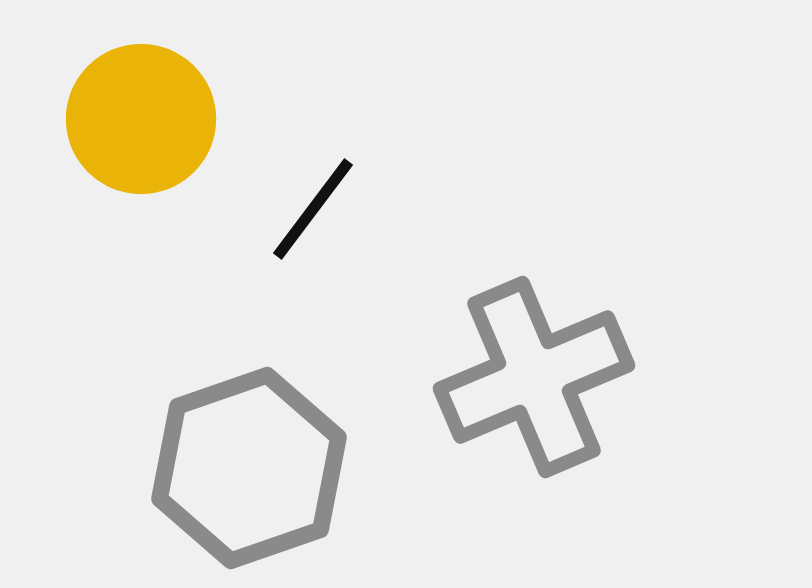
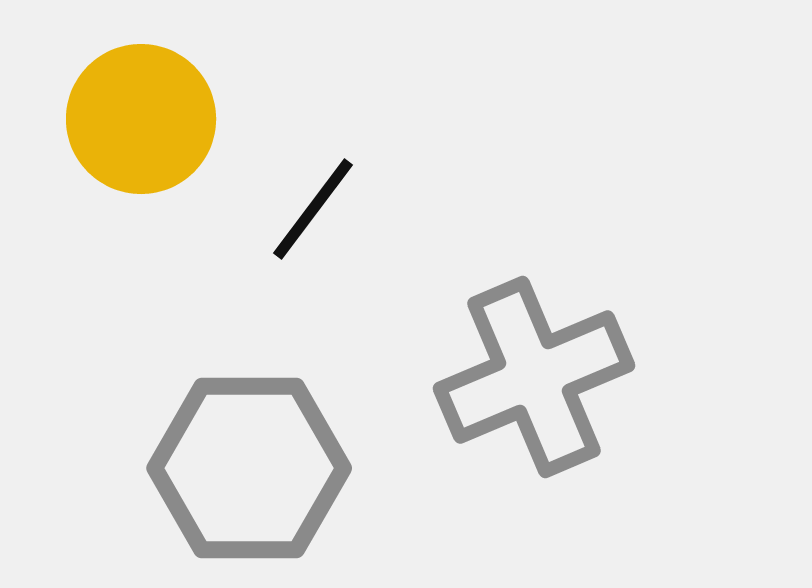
gray hexagon: rotated 19 degrees clockwise
